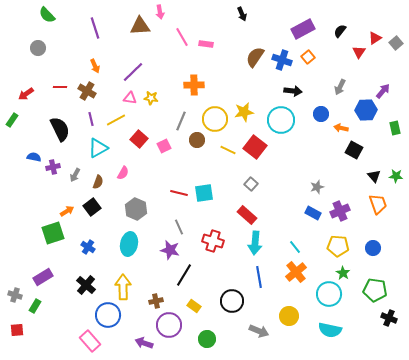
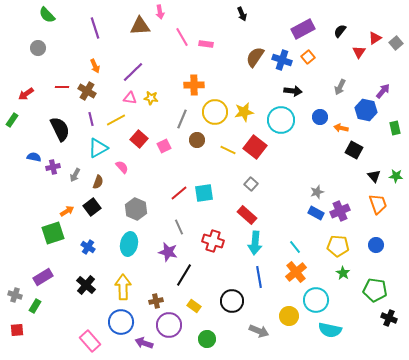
red line at (60, 87): moved 2 px right
blue hexagon at (366, 110): rotated 15 degrees clockwise
blue circle at (321, 114): moved 1 px left, 3 px down
yellow circle at (215, 119): moved 7 px up
gray line at (181, 121): moved 1 px right, 2 px up
pink semicircle at (123, 173): moved 1 px left, 6 px up; rotated 72 degrees counterclockwise
gray star at (317, 187): moved 5 px down
red line at (179, 193): rotated 54 degrees counterclockwise
blue rectangle at (313, 213): moved 3 px right
blue circle at (373, 248): moved 3 px right, 3 px up
purple star at (170, 250): moved 2 px left, 2 px down
cyan circle at (329, 294): moved 13 px left, 6 px down
blue circle at (108, 315): moved 13 px right, 7 px down
